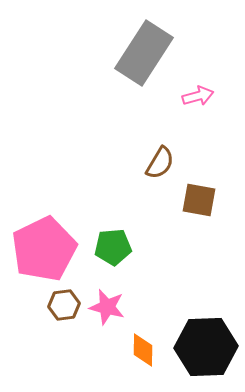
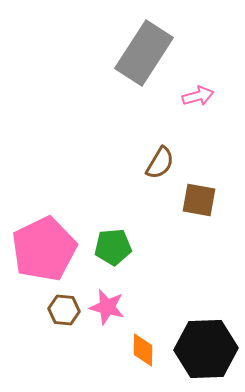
brown hexagon: moved 5 px down; rotated 12 degrees clockwise
black hexagon: moved 2 px down
